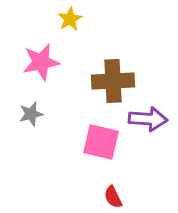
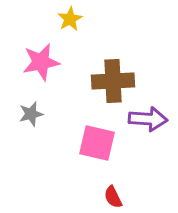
pink square: moved 4 px left, 1 px down
